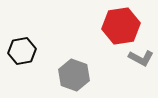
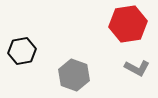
red hexagon: moved 7 px right, 2 px up
gray L-shape: moved 4 px left, 10 px down
